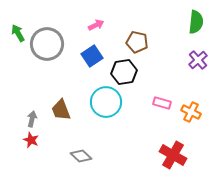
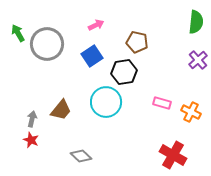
brown trapezoid: rotated 120 degrees counterclockwise
